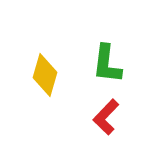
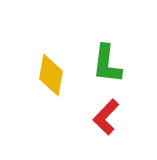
yellow diamond: moved 6 px right; rotated 6 degrees counterclockwise
